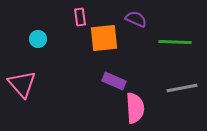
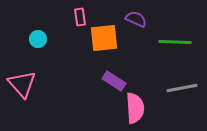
purple rectangle: rotated 10 degrees clockwise
